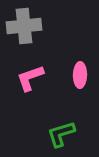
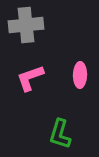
gray cross: moved 2 px right, 1 px up
green L-shape: moved 1 px left; rotated 56 degrees counterclockwise
